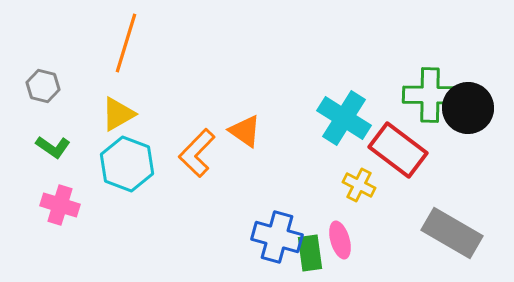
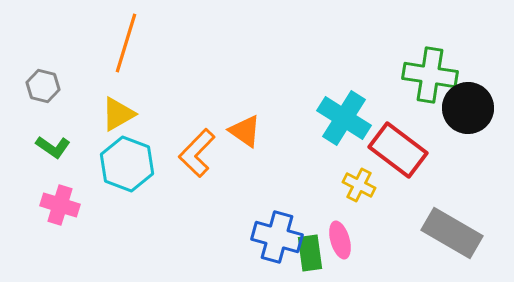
green cross: moved 20 px up; rotated 8 degrees clockwise
